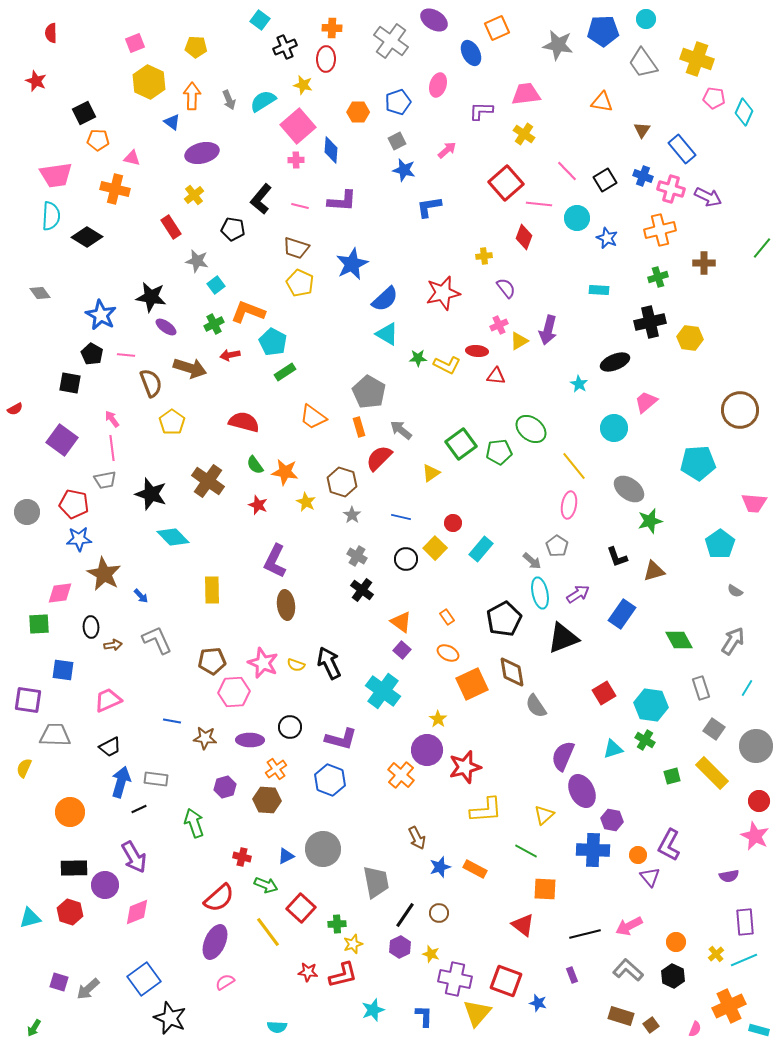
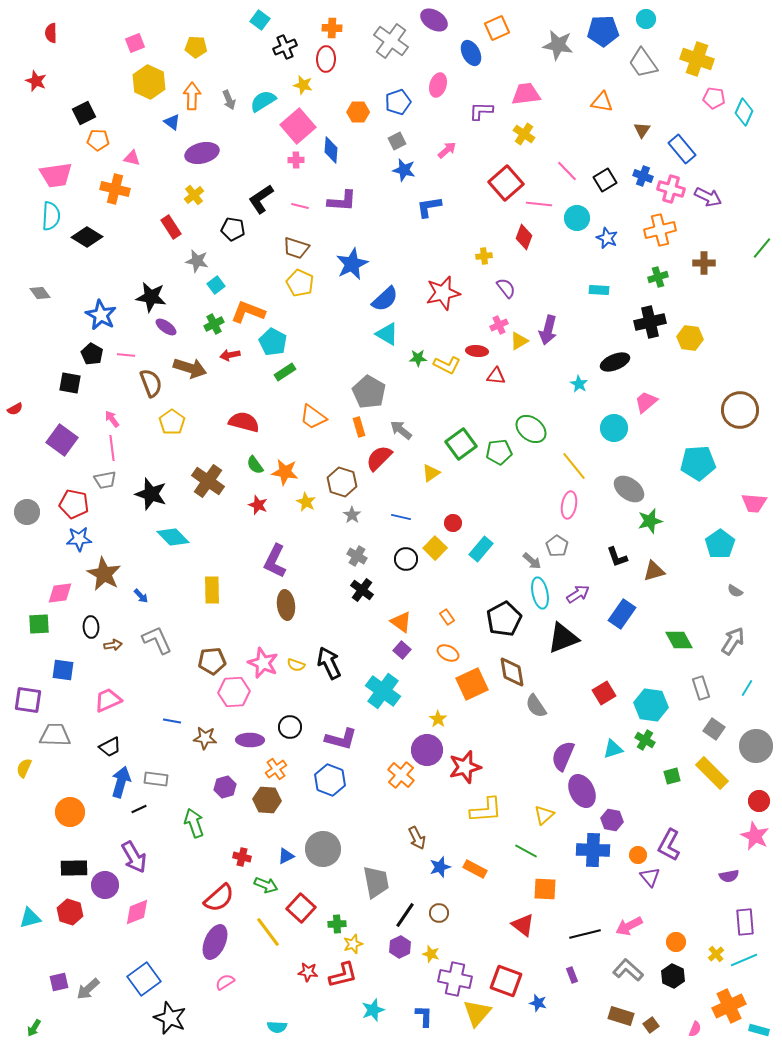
black L-shape at (261, 199): rotated 16 degrees clockwise
purple square at (59, 982): rotated 30 degrees counterclockwise
